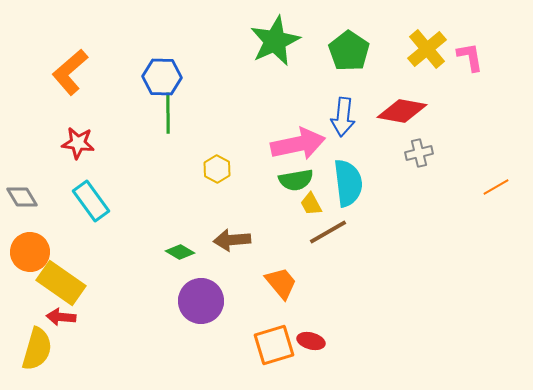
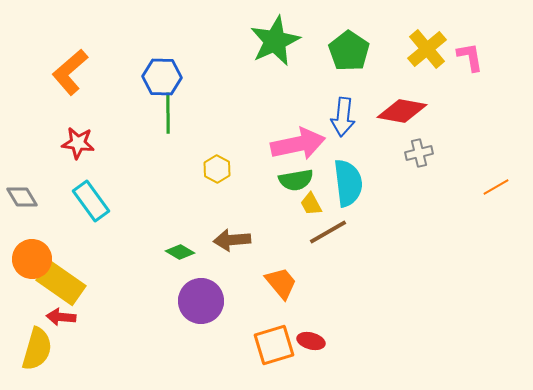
orange circle: moved 2 px right, 7 px down
